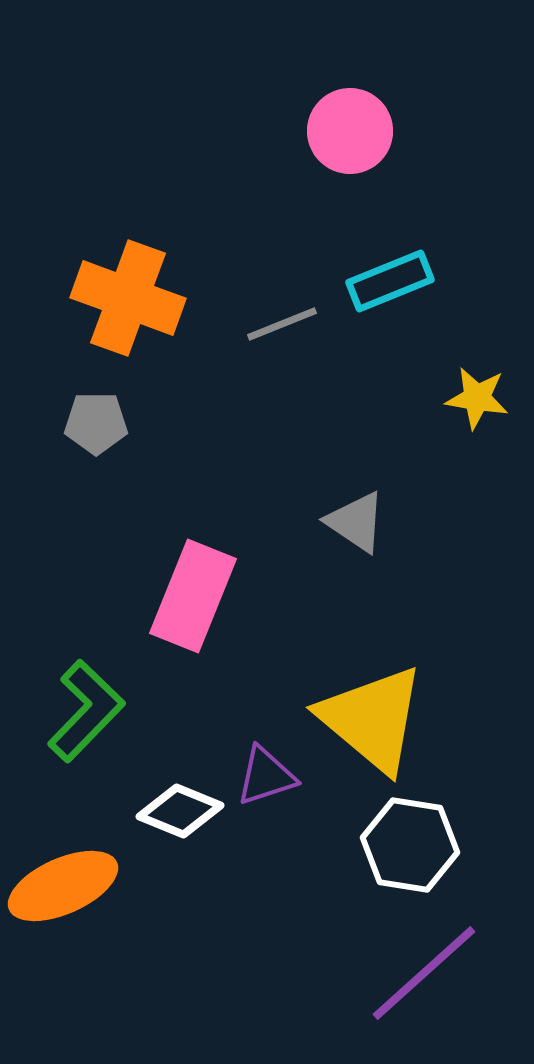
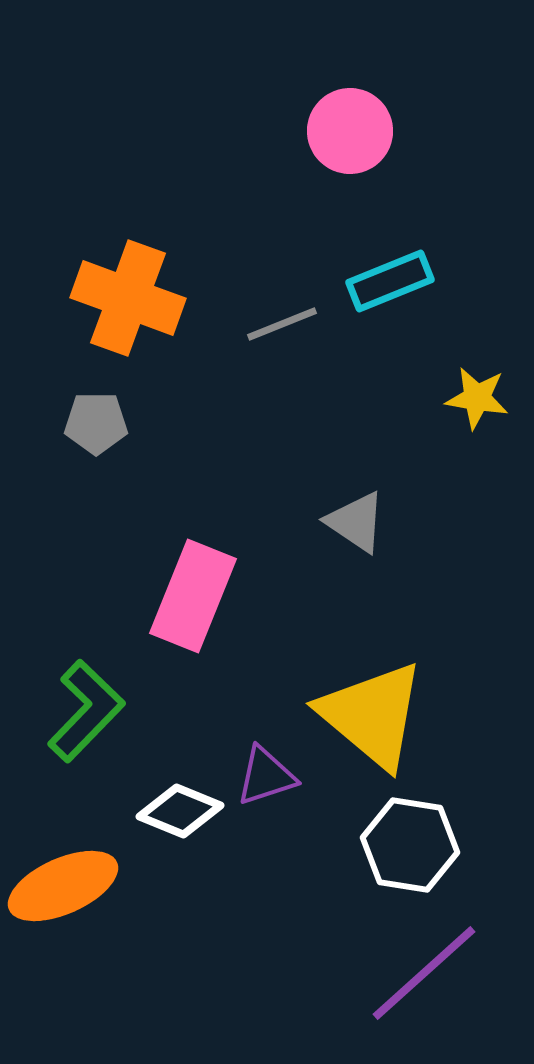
yellow triangle: moved 4 px up
